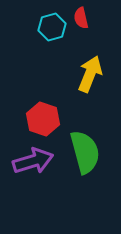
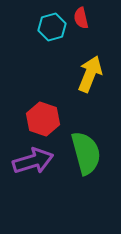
green semicircle: moved 1 px right, 1 px down
